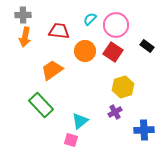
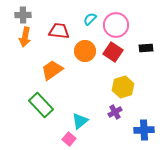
black rectangle: moved 1 px left, 2 px down; rotated 40 degrees counterclockwise
pink square: moved 2 px left, 1 px up; rotated 24 degrees clockwise
